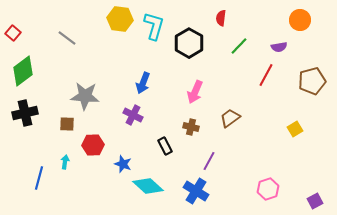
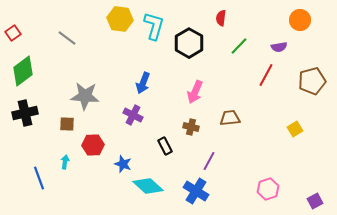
red square: rotated 14 degrees clockwise
brown trapezoid: rotated 30 degrees clockwise
blue line: rotated 35 degrees counterclockwise
